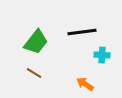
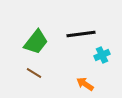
black line: moved 1 px left, 2 px down
cyan cross: rotated 28 degrees counterclockwise
